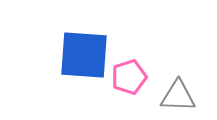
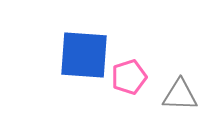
gray triangle: moved 2 px right, 1 px up
